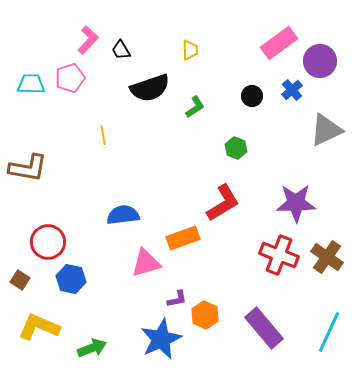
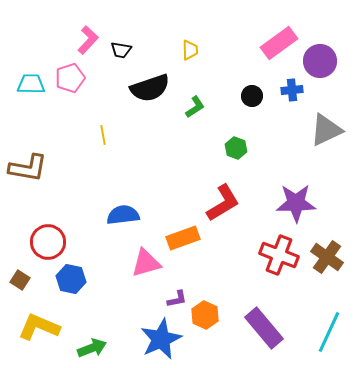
black trapezoid: rotated 50 degrees counterclockwise
blue cross: rotated 35 degrees clockwise
